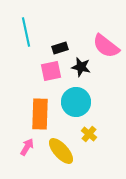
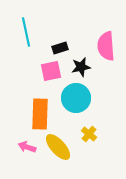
pink semicircle: rotated 48 degrees clockwise
black star: rotated 24 degrees counterclockwise
cyan circle: moved 4 px up
pink arrow: rotated 102 degrees counterclockwise
yellow ellipse: moved 3 px left, 4 px up
